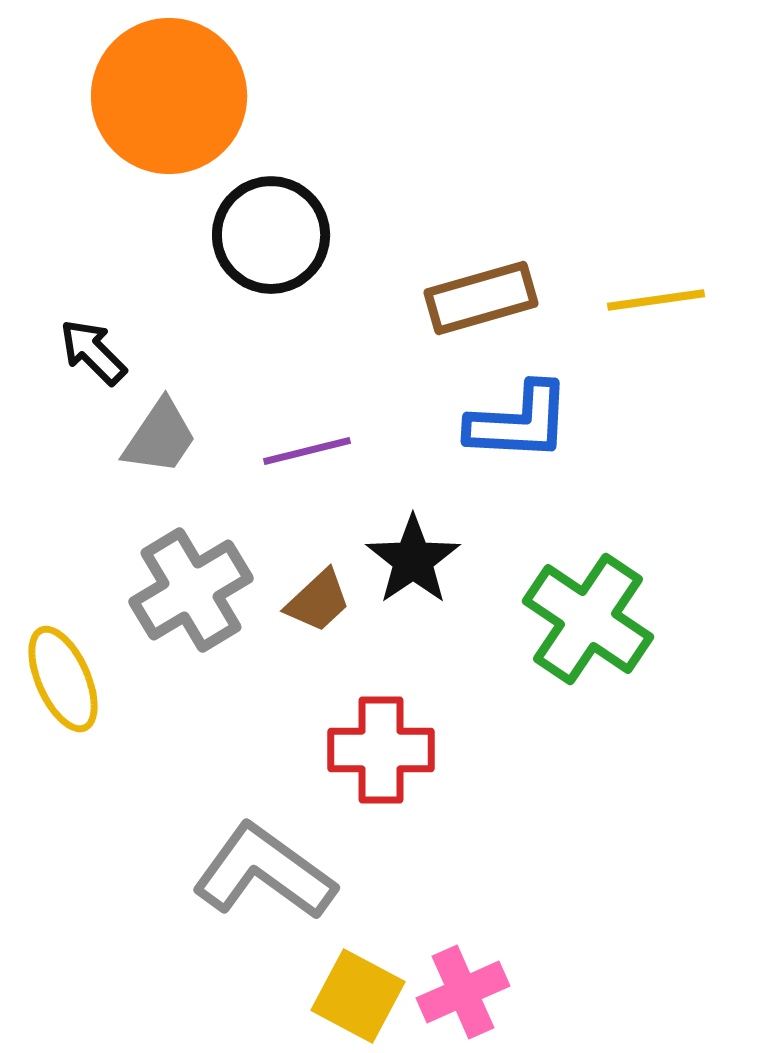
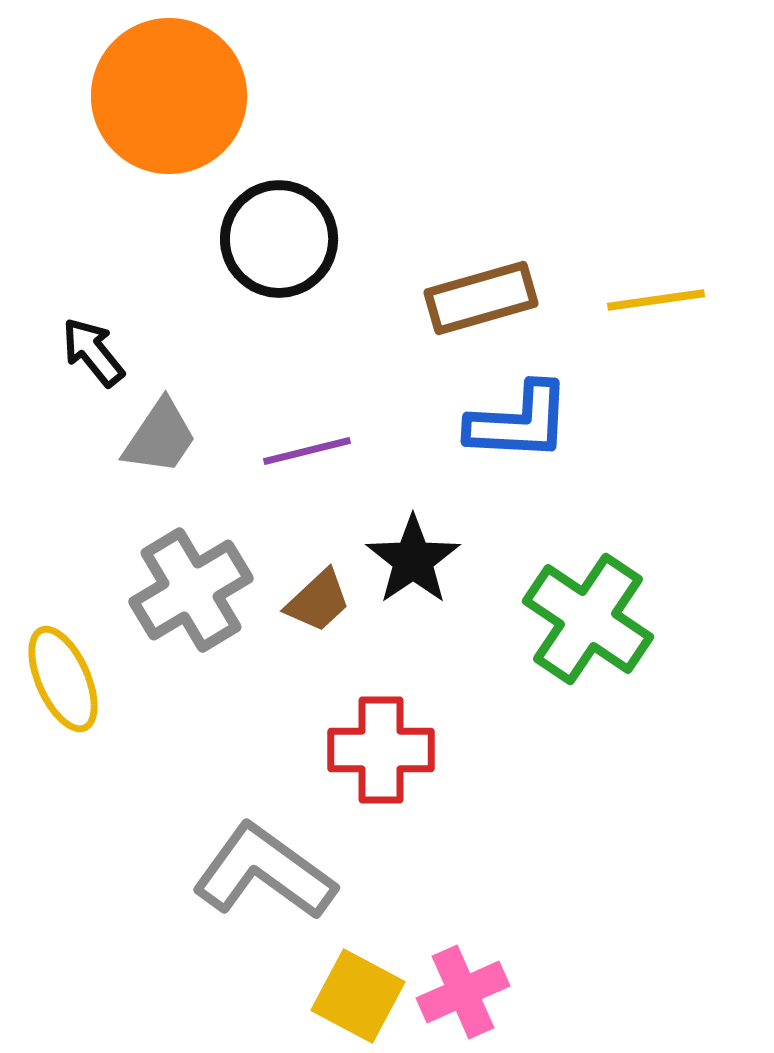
black circle: moved 8 px right, 4 px down
black arrow: rotated 6 degrees clockwise
